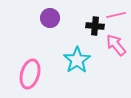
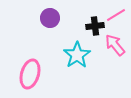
pink line: rotated 18 degrees counterclockwise
black cross: rotated 12 degrees counterclockwise
pink arrow: moved 1 px left
cyan star: moved 5 px up
